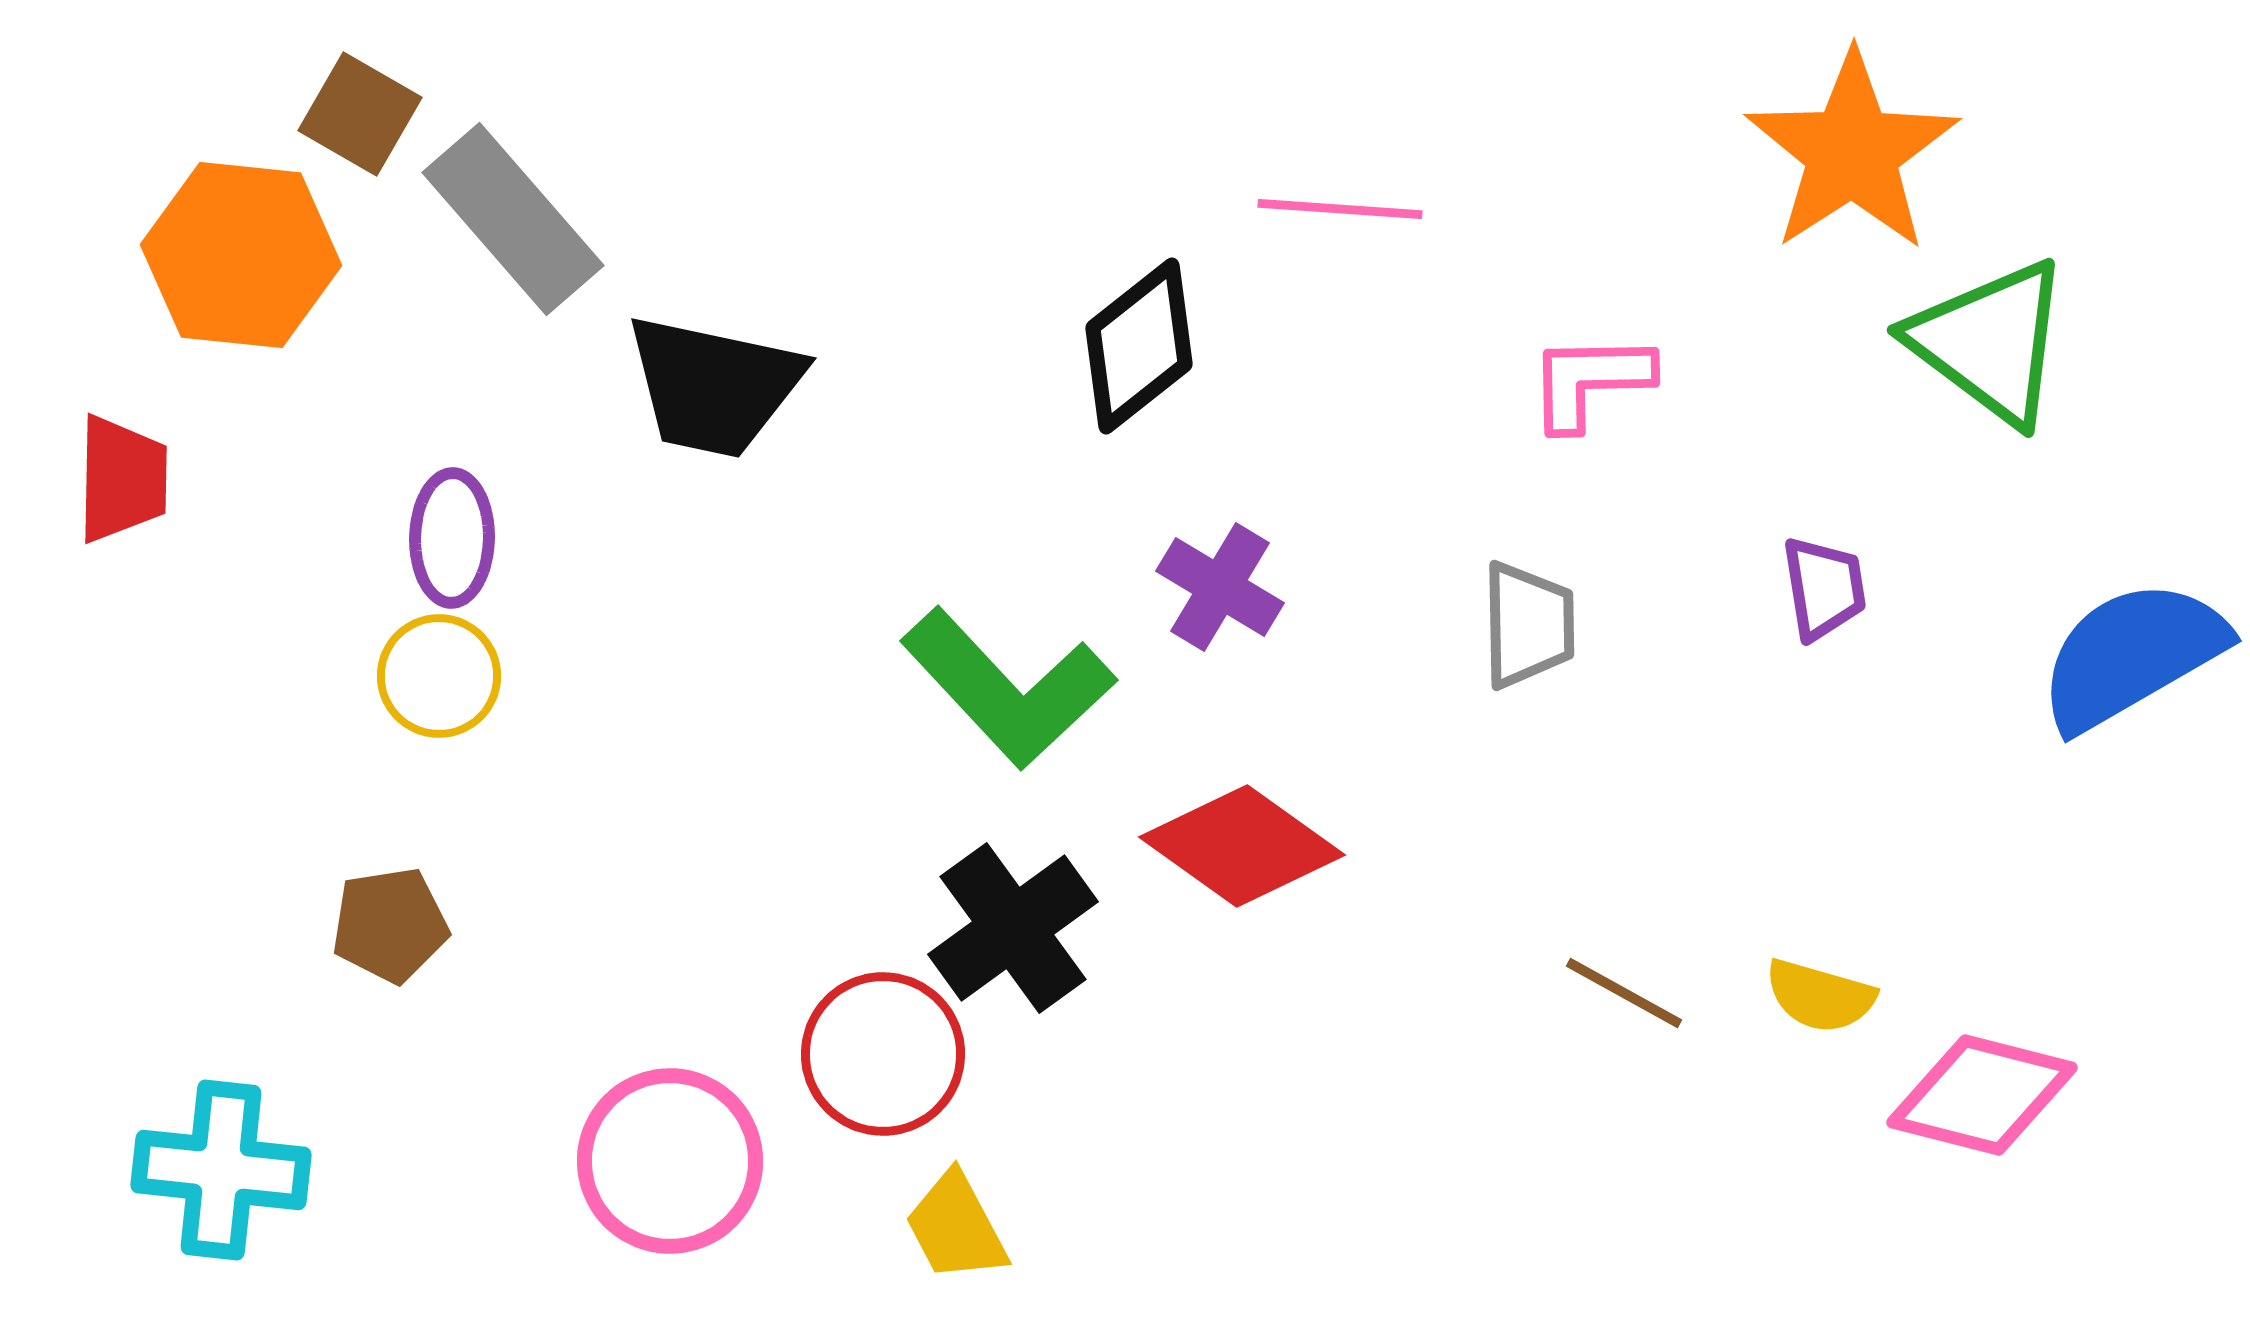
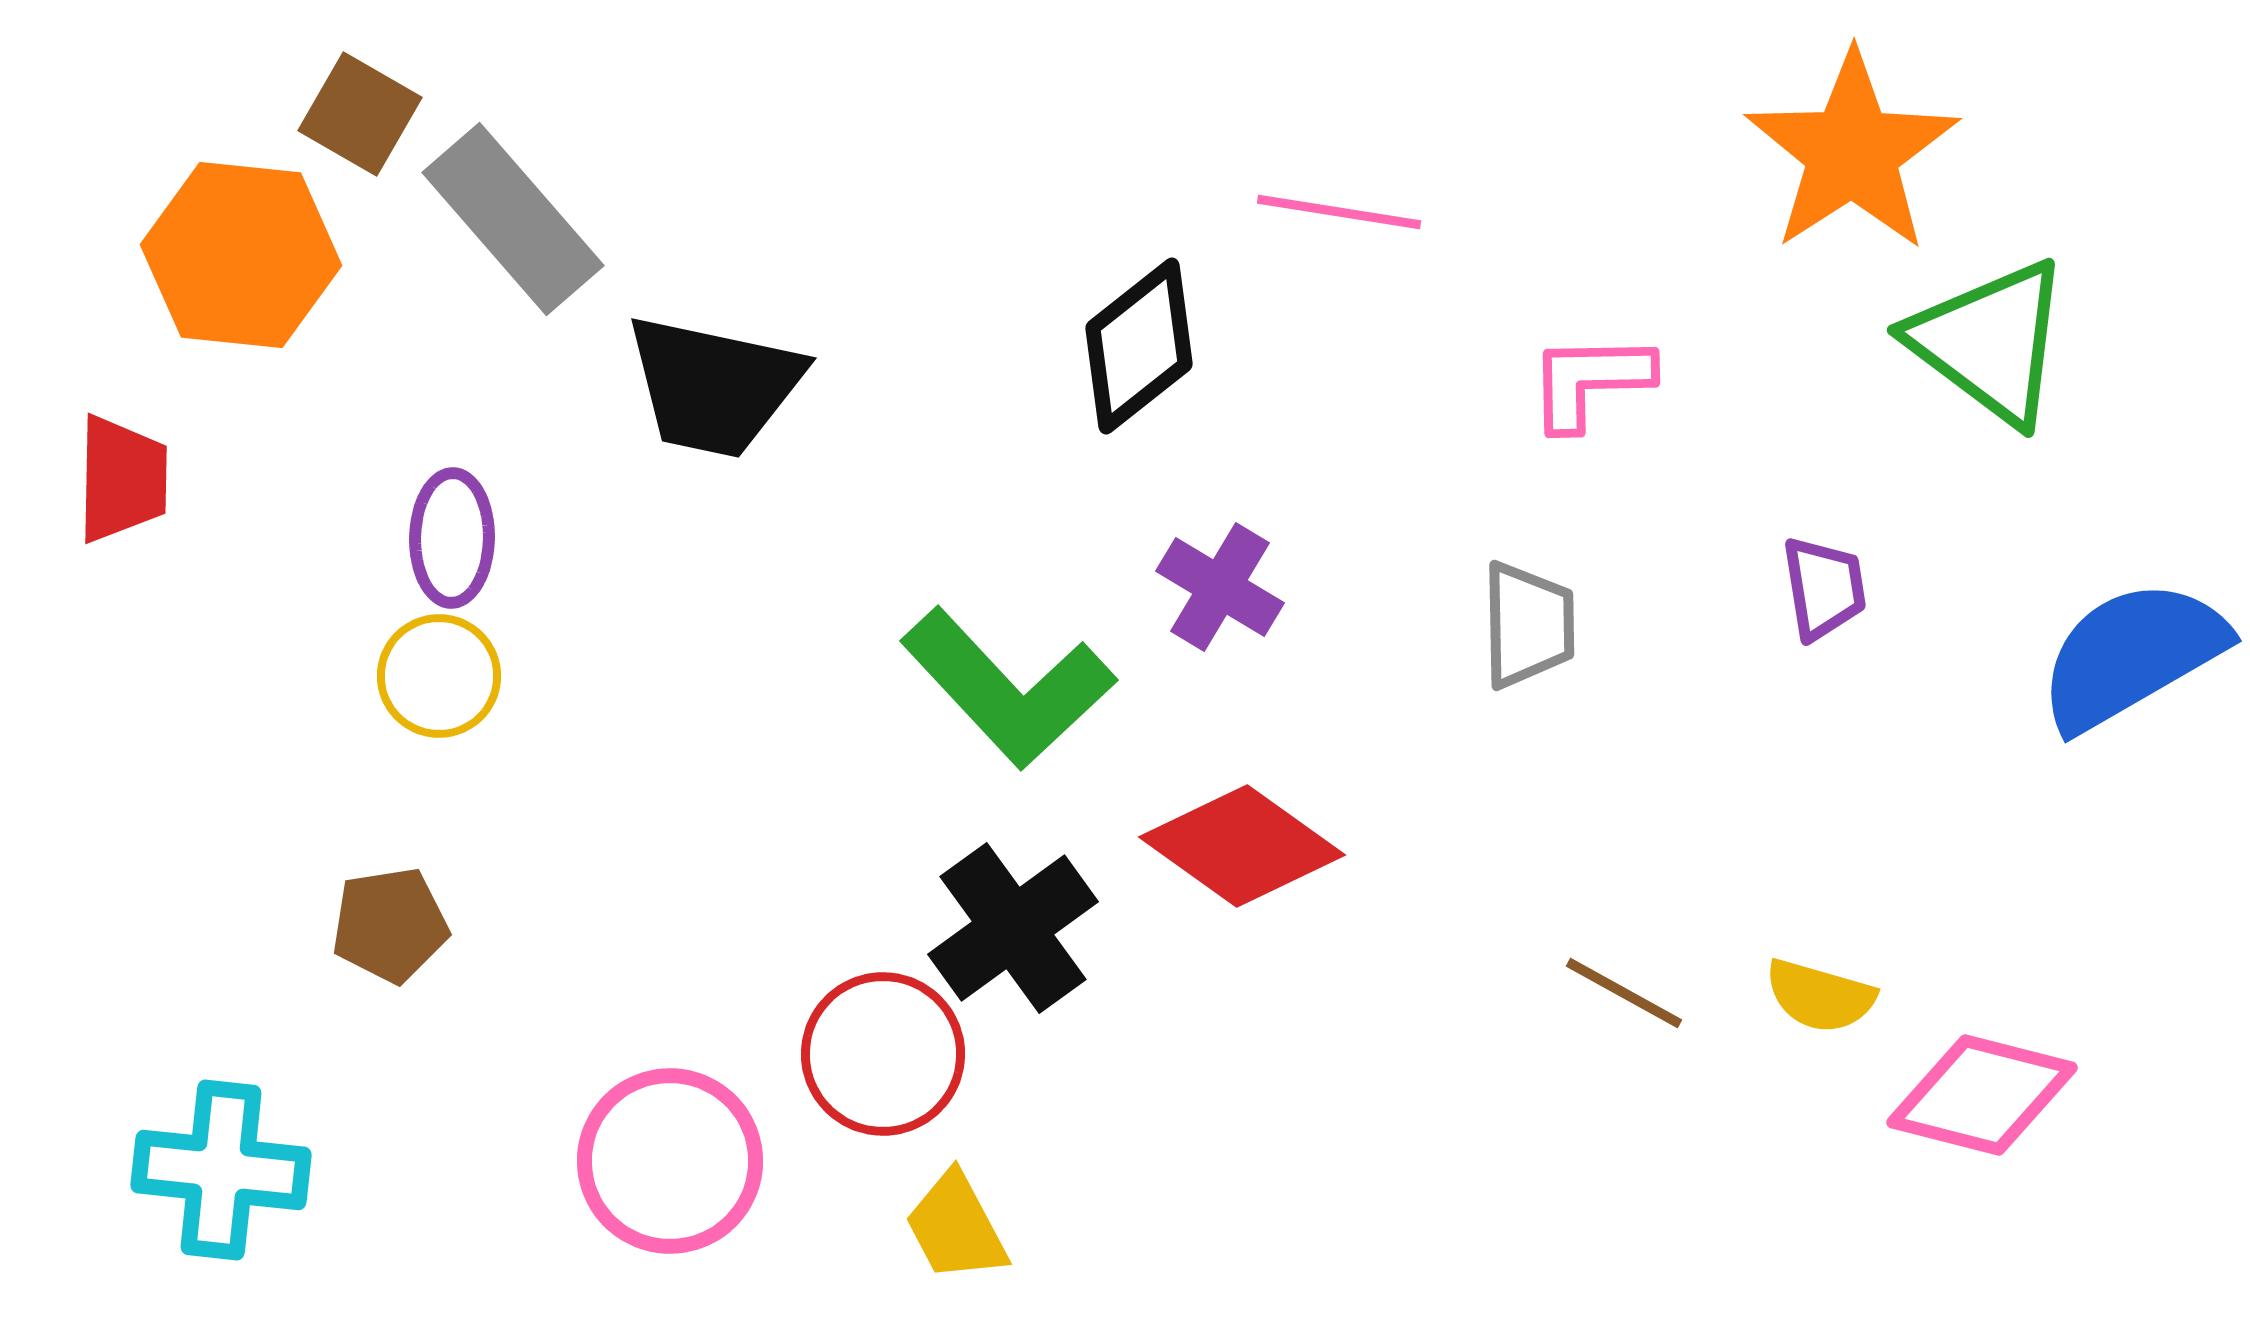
pink line: moved 1 px left, 3 px down; rotated 5 degrees clockwise
